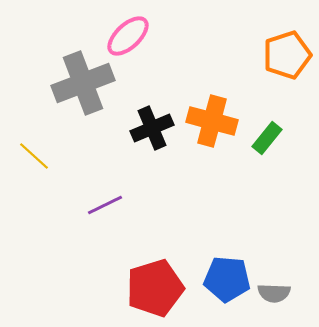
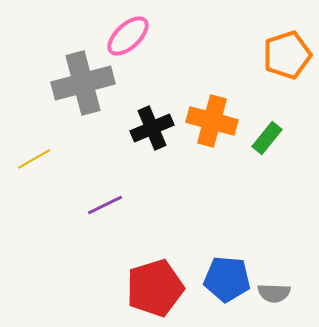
gray cross: rotated 6 degrees clockwise
yellow line: moved 3 px down; rotated 72 degrees counterclockwise
